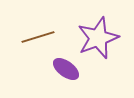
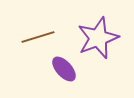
purple ellipse: moved 2 px left; rotated 12 degrees clockwise
